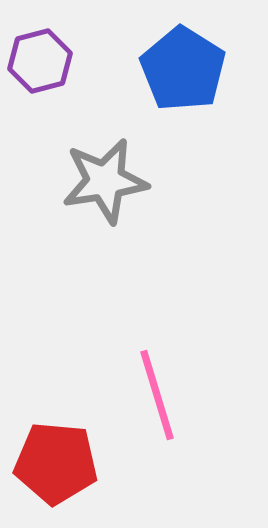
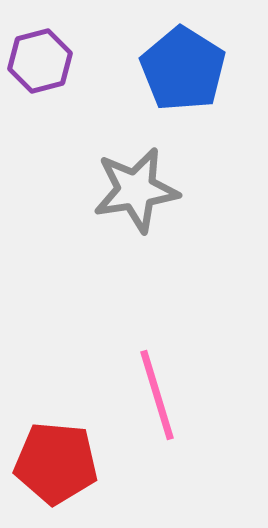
gray star: moved 31 px right, 9 px down
